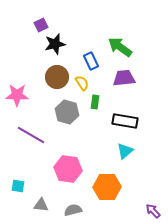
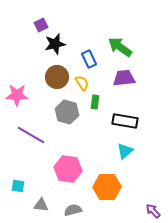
blue rectangle: moved 2 px left, 2 px up
